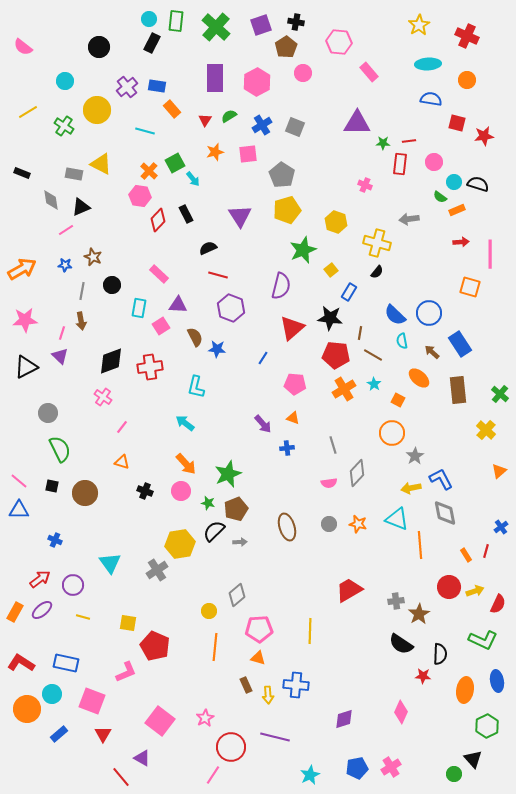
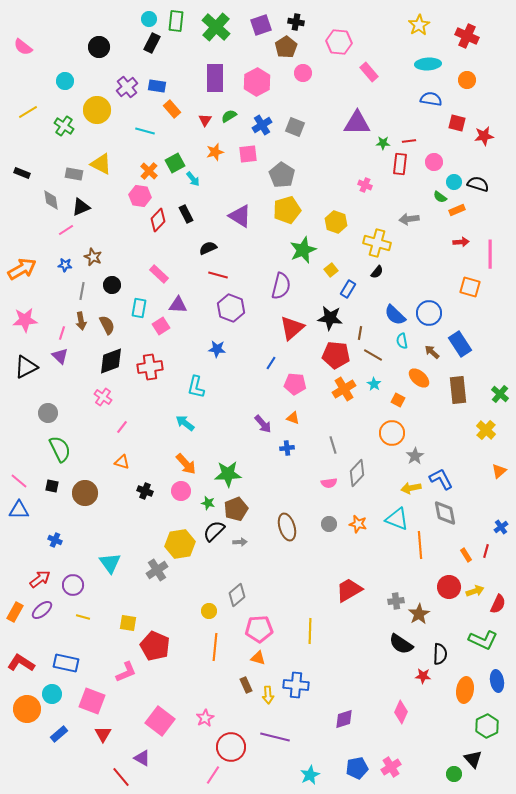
purple triangle at (240, 216): rotated 25 degrees counterclockwise
blue rectangle at (349, 292): moved 1 px left, 3 px up
brown semicircle at (195, 337): moved 88 px left, 12 px up
blue line at (263, 358): moved 8 px right, 5 px down
green star at (228, 474): rotated 20 degrees clockwise
